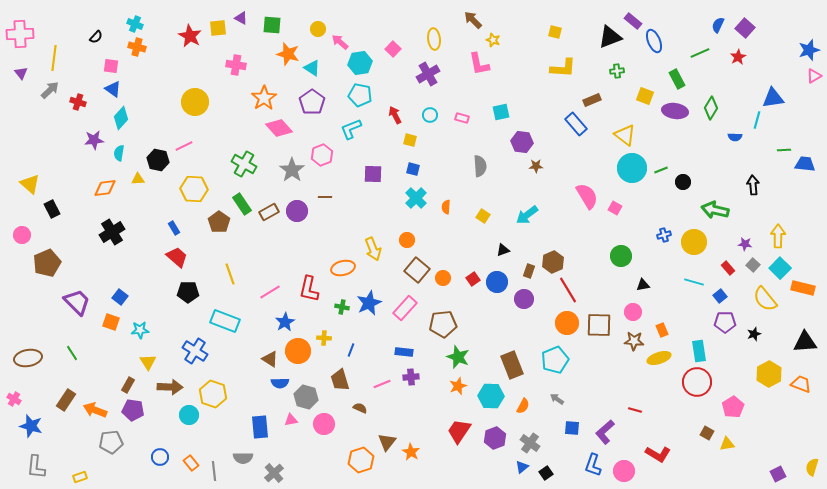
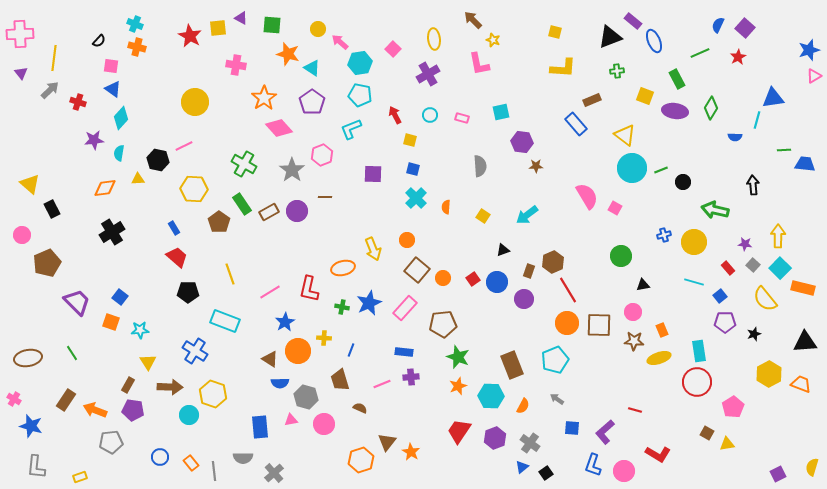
black semicircle at (96, 37): moved 3 px right, 4 px down
